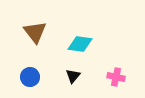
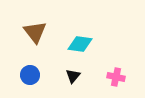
blue circle: moved 2 px up
